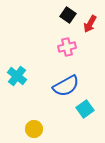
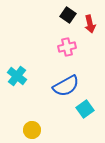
red arrow: rotated 42 degrees counterclockwise
yellow circle: moved 2 px left, 1 px down
